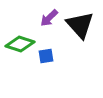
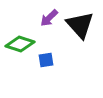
blue square: moved 4 px down
